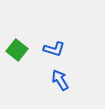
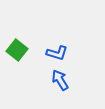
blue L-shape: moved 3 px right, 4 px down
